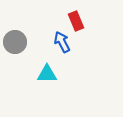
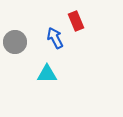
blue arrow: moved 7 px left, 4 px up
